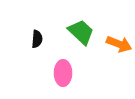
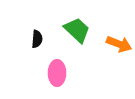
green trapezoid: moved 4 px left, 2 px up
pink ellipse: moved 6 px left
